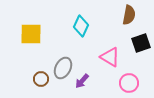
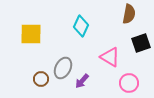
brown semicircle: moved 1 px up
